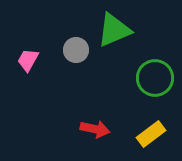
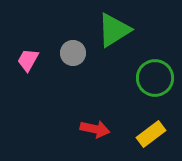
green triangle: rotated 9 degrees counterclockwise
gray circle: moved 3 px left, 3 px down
